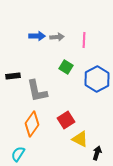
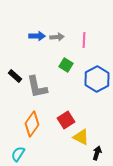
green square: moved 2 px up
black rectangle: moved 2 px right; rotated 48 degrees clockwise
gray L-shape: moved 4 px up
yellow triangle: moved 1 px right, 2 px up
